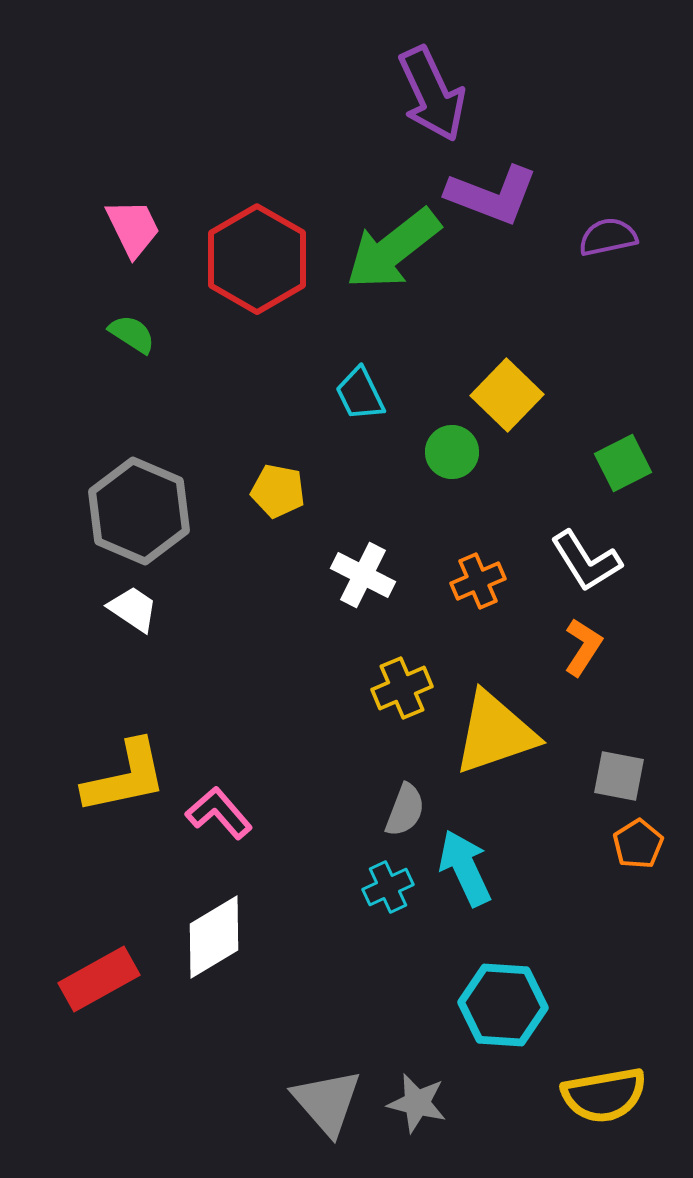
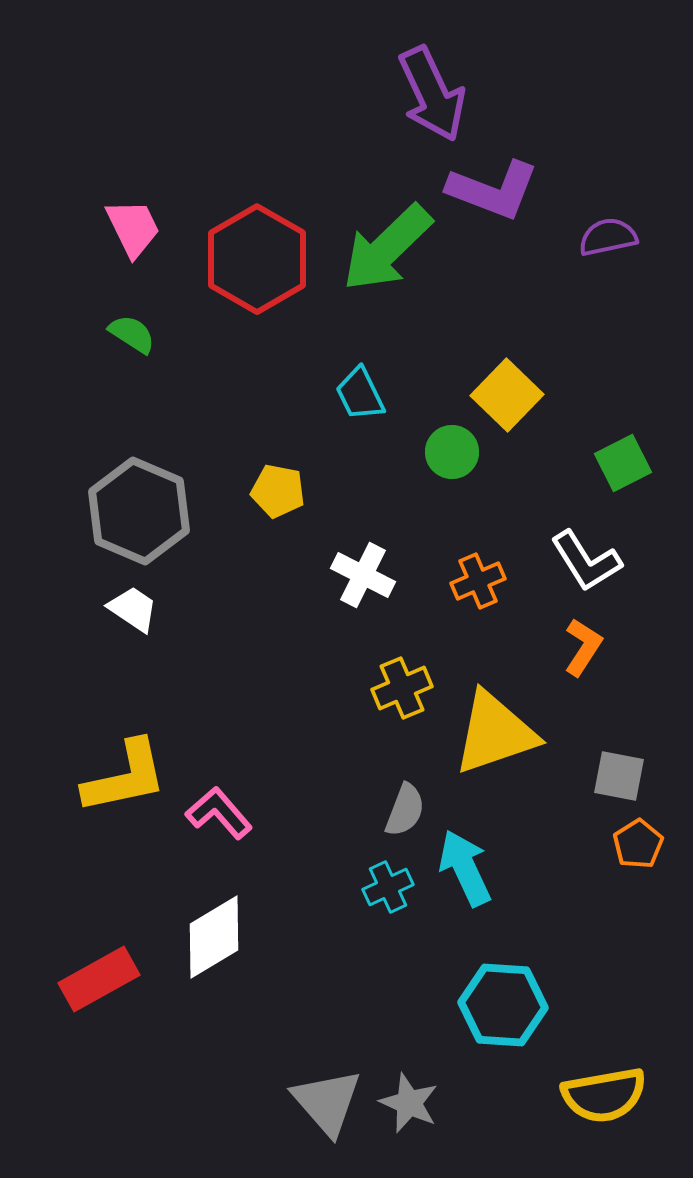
purple L-shape: moved 1 px right, 5 px up
green arrow: moved 6 px left, 1 px up; rotated 6 degrees counterclockwise
gray star: moved 8 px left; rotated 10 degrees clockwise
